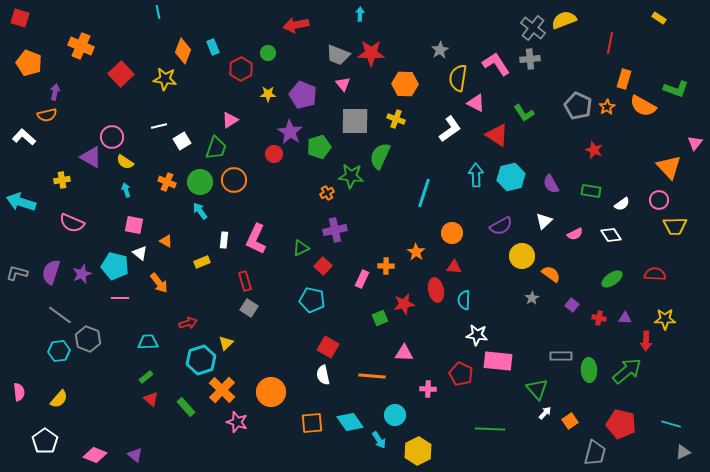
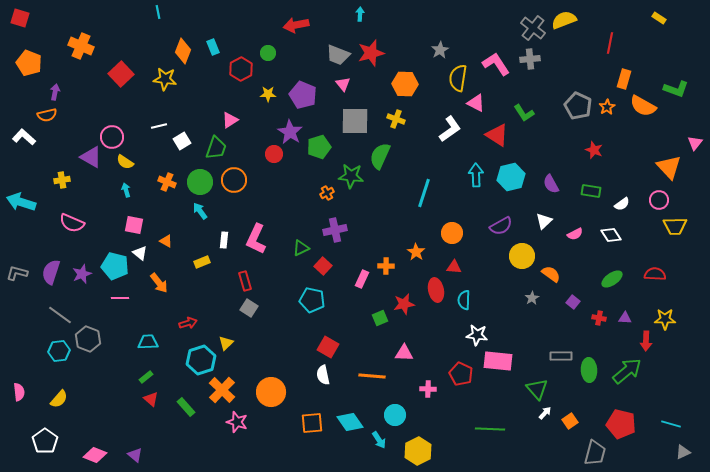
red star at (371, 53): rotated 16 degrees counterclockwise
purple square at (572, 305): moved 1 px right, 3 px up
